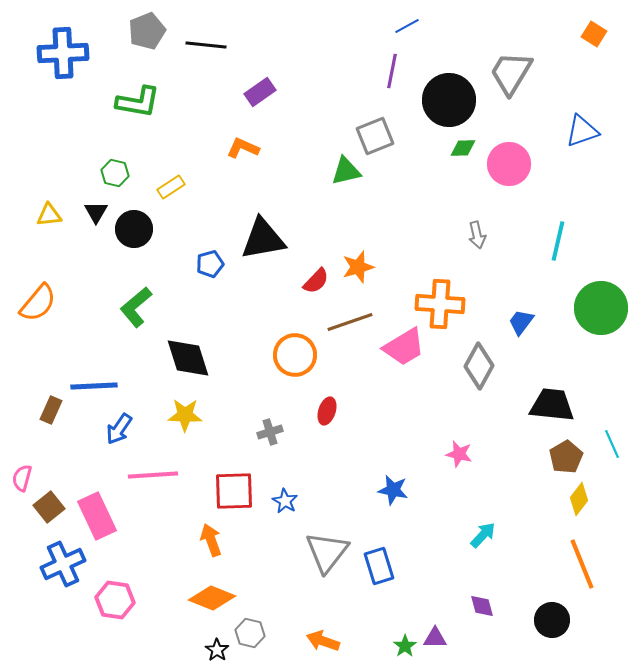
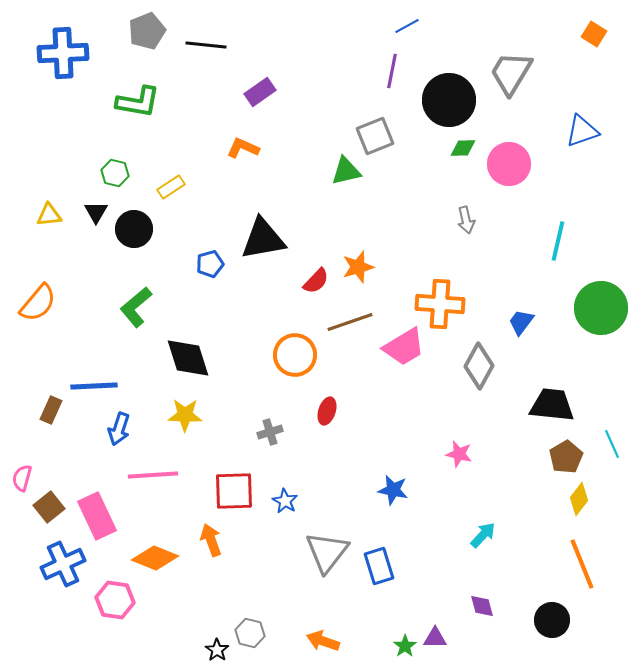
gray arrow at (477, 235): moved 11 px left, 15 px up
blue arrow at (119, 429): rotated 16 degrees counterclockwise
orange diamond at (212, 598): moved 57 px left, 40 px up
